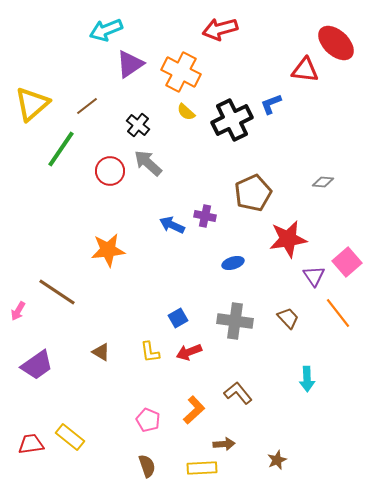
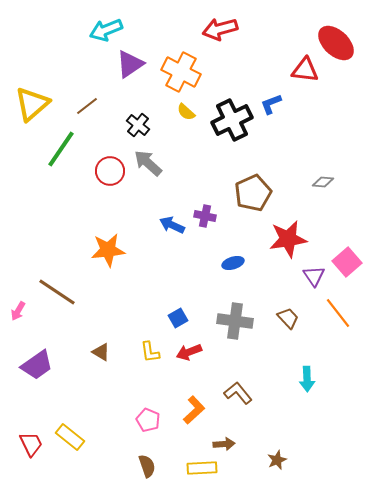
red trapezoid at (31, 444): rotated 72 degrees clockwise
